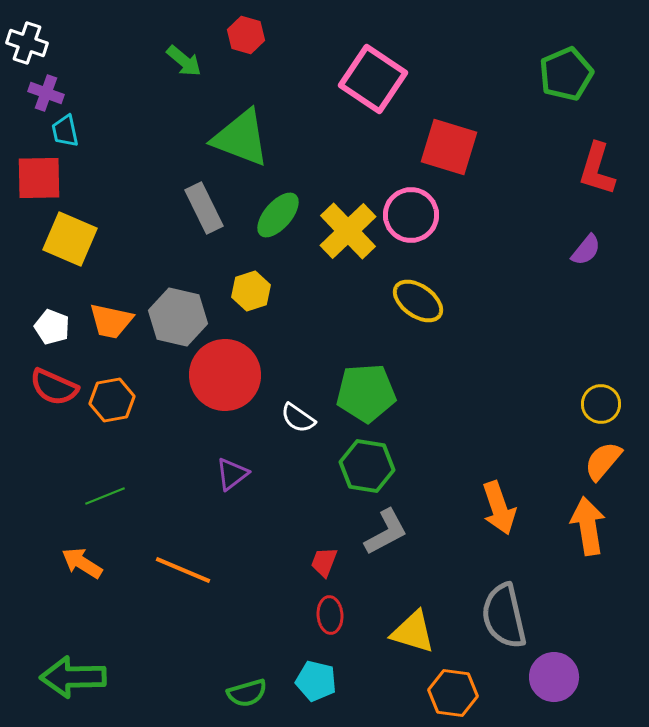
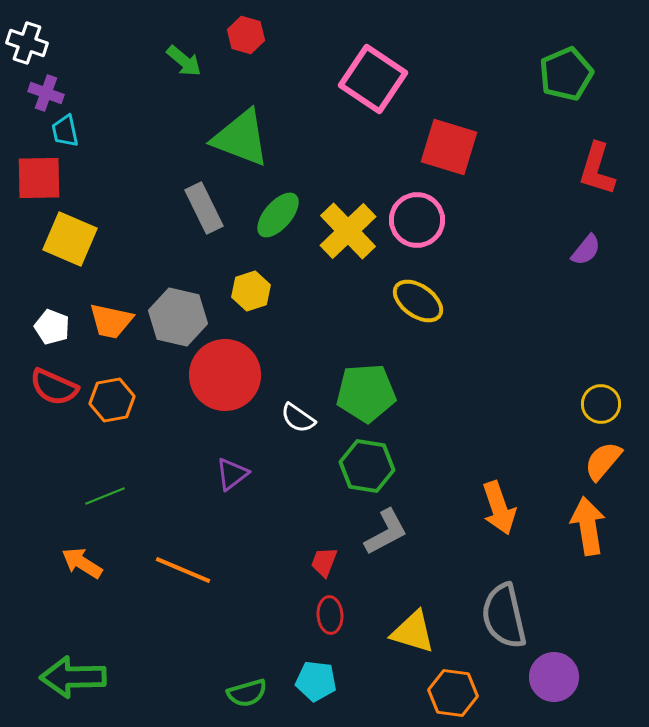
pink circle at (411, 215): moved 6 px right, 5 px down
cyan pentagon at (316, 681): rotated 6 degrees counterclockwise
